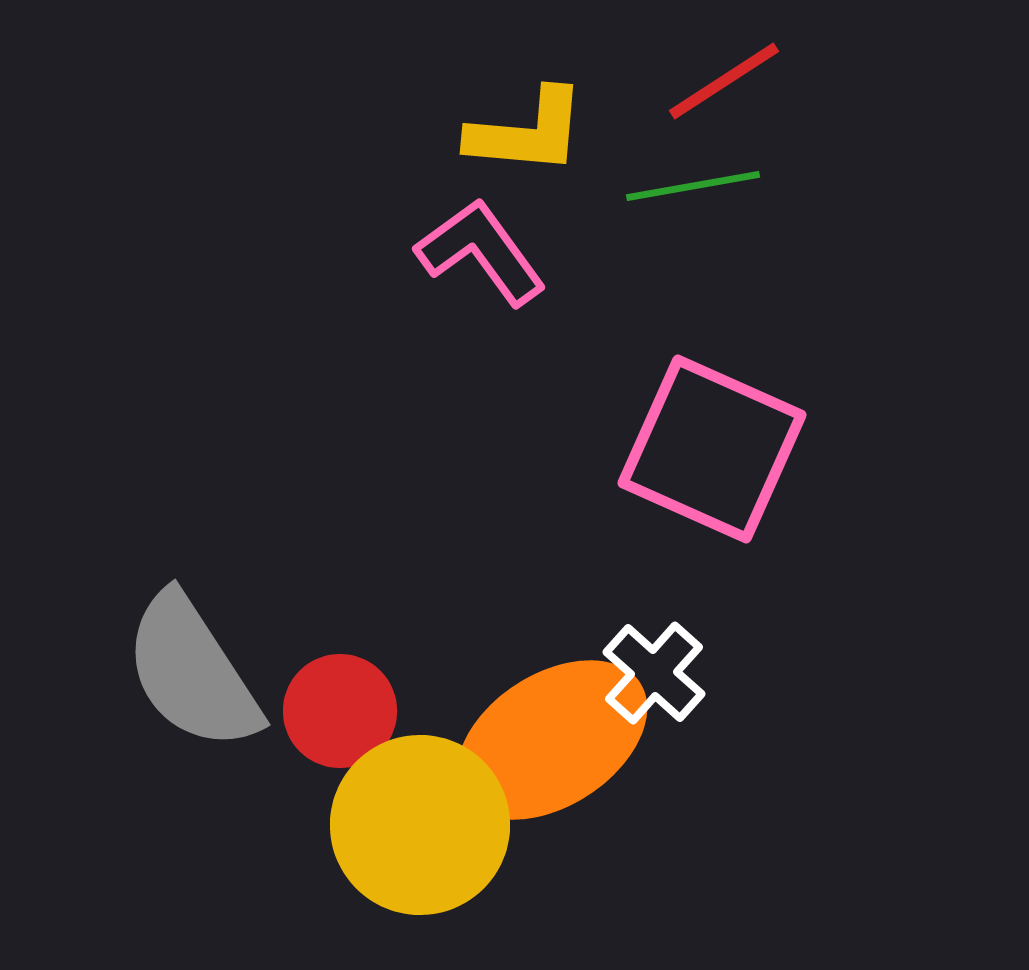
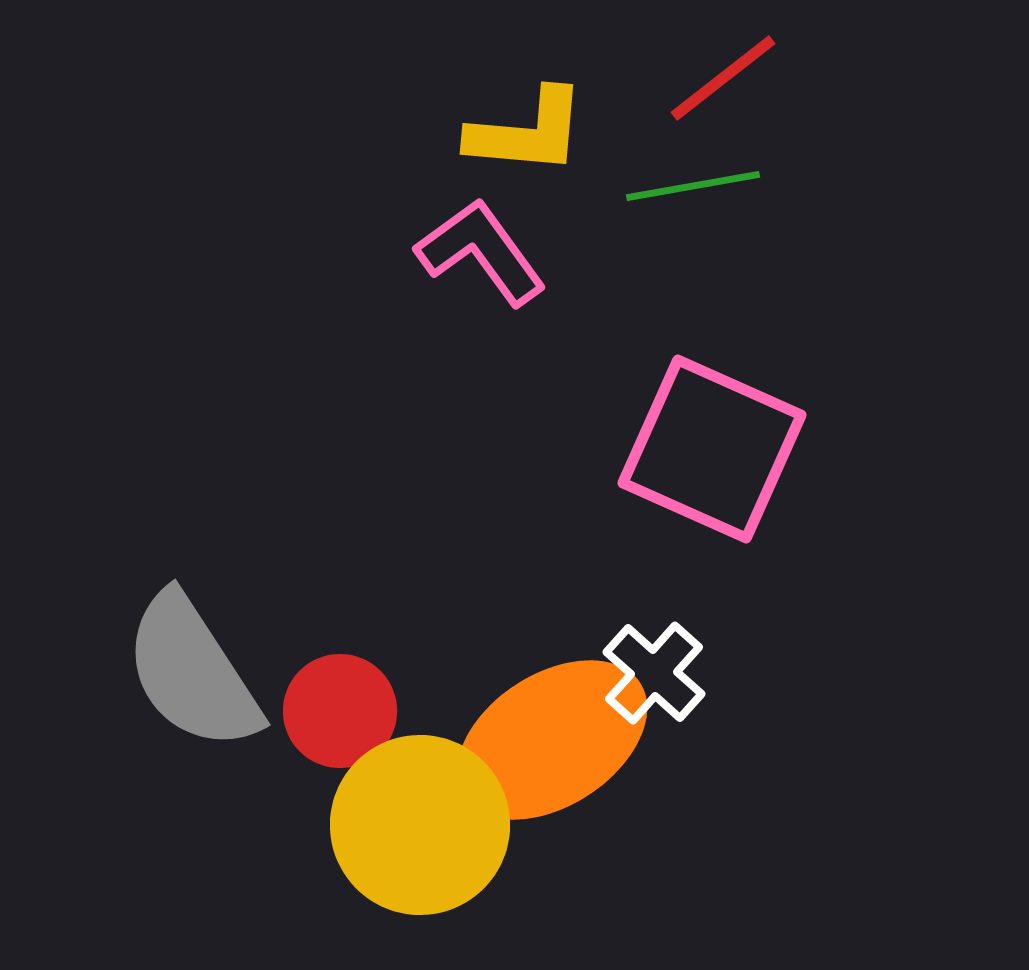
red line: moved 1 px left, 3 px up; rotated 5 degrees counterclockwise
